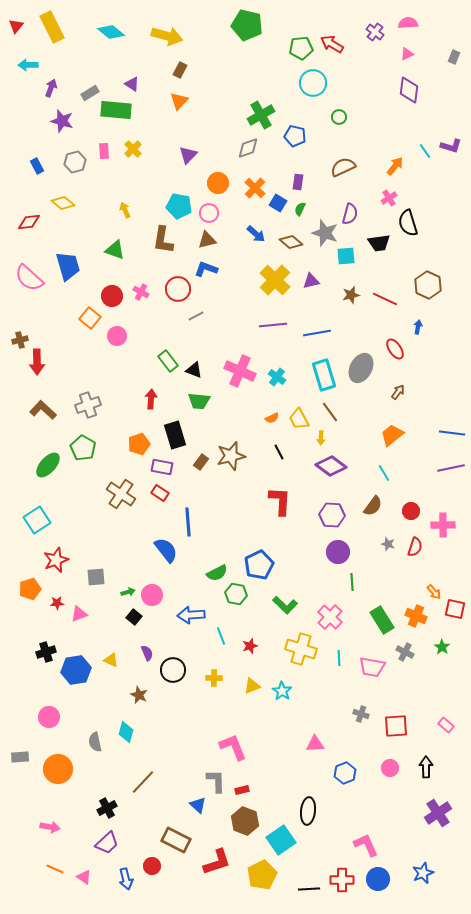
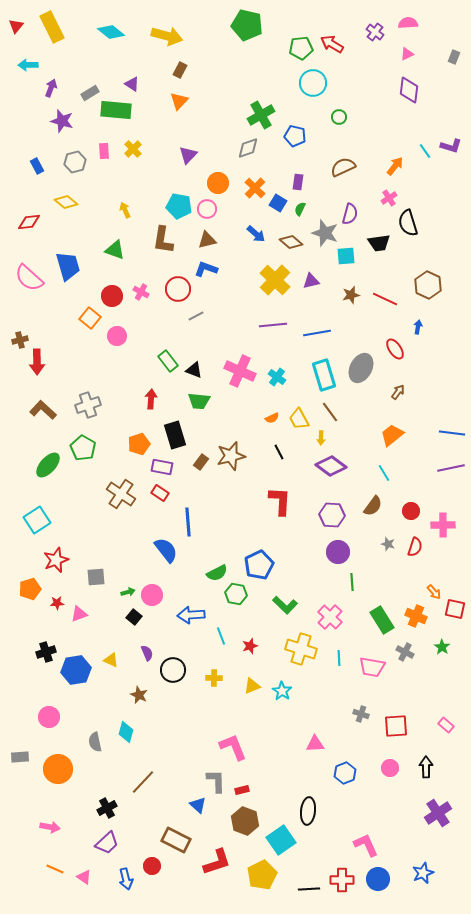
yellow diamond at (63, 203): moved 3 px right, 1 px up
pink circle at (209, 213): moved 2 px left, 4 px up
